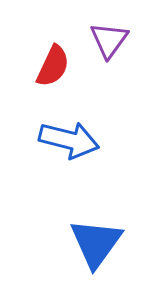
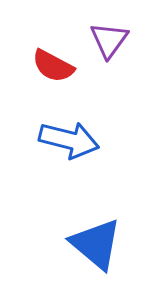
red semicircle: rotated 93 degrees clockwise
blue triangle: moved 1 px down; rotated 26 degrees counterclockwise
